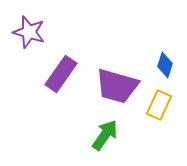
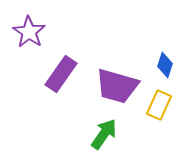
purple star: rotated 16 degrees clockwise
green arrow: moved 1 px left, 1 px up
